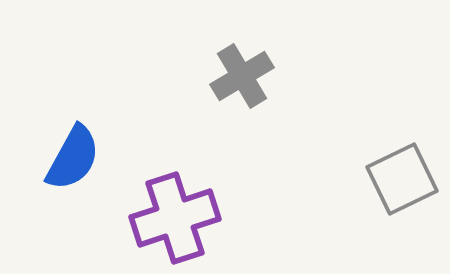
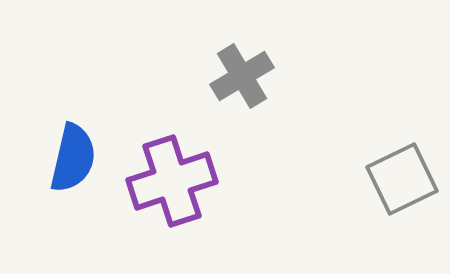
blue semicircle: rotated 16 degrees counterclockwise
purple cross: moved 3 px left, 37 px up
